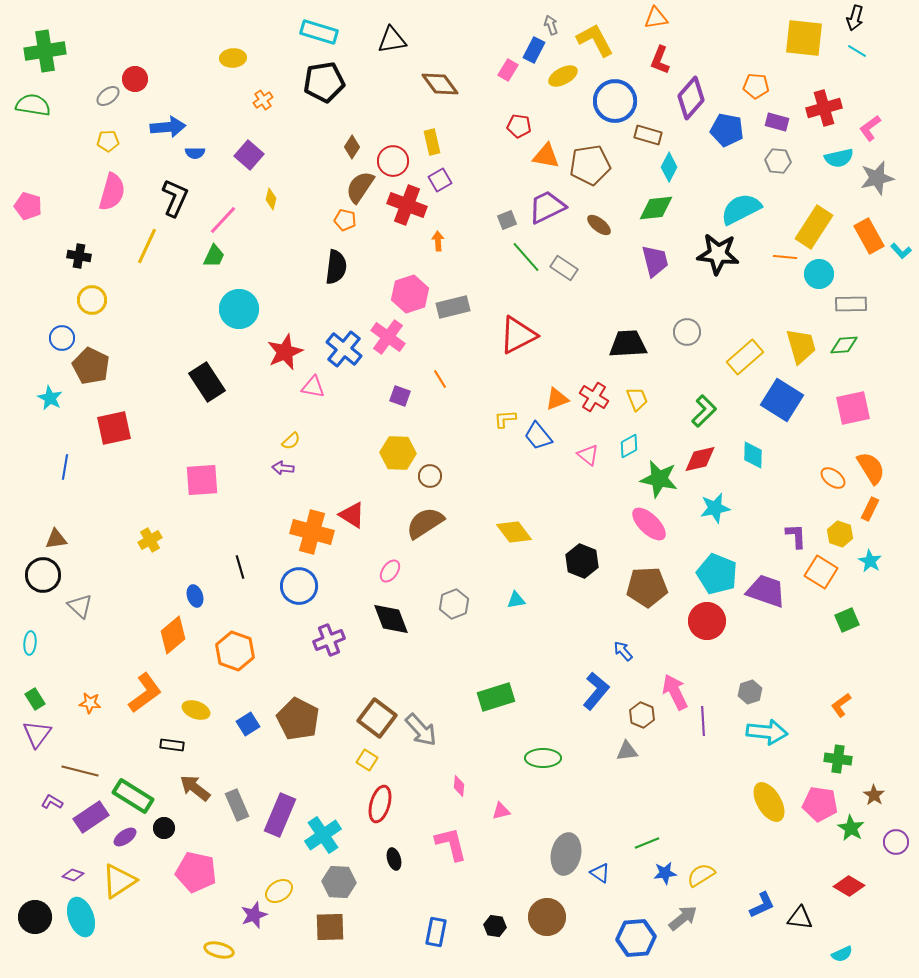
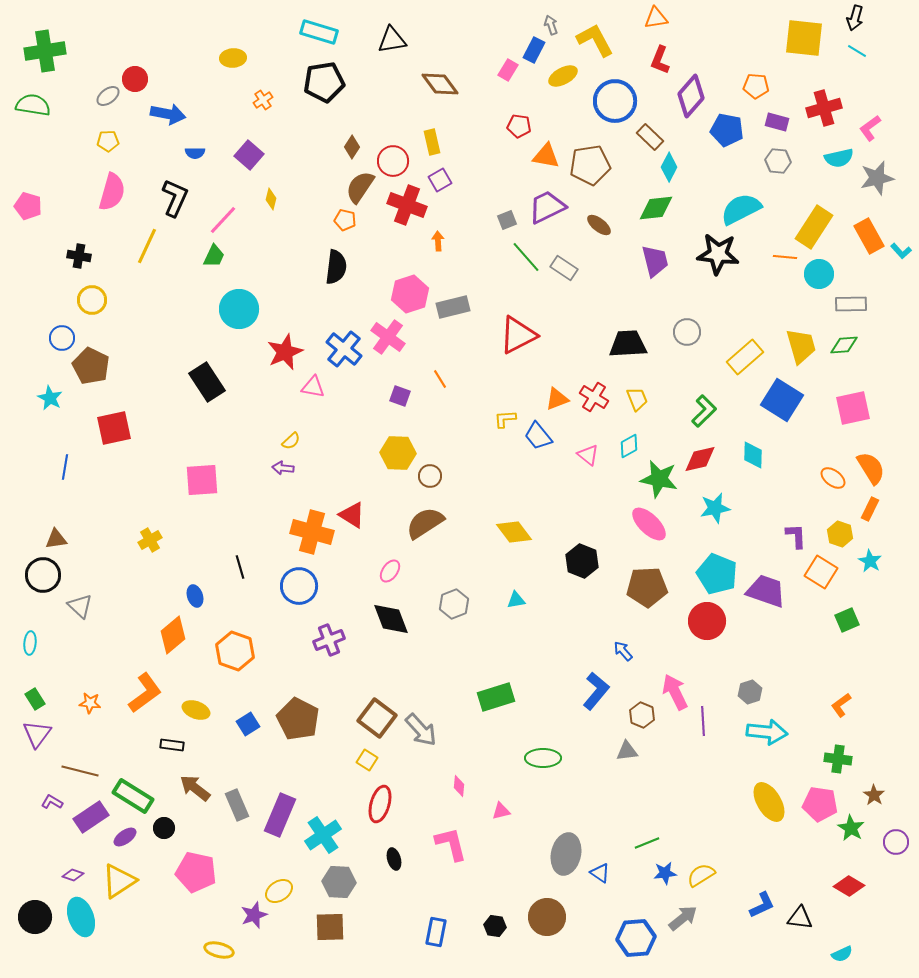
purple diamond at (691, 98): moved 2 px up
blue arrow at (168, 127): moved 13 px up; rotated 16 degrees clockwise
brown rectangle at (648, 135): moved 2 px right, 2 px down; rotated 28 degrees clockwise
